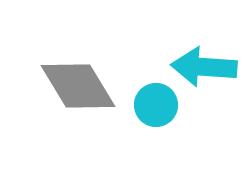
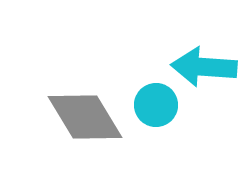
gray diamond: moved 7 px right, 31 px down
